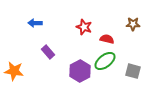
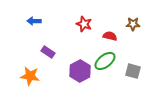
blue arrow: moved 1 px left, 2 px up
red star: moved 3 px up
red semicircle: moved 3 px right, 3 px up
purple rectangle: rotated 16 degrees counterclockwise
orange star: moved 16 px right, 5 px down
